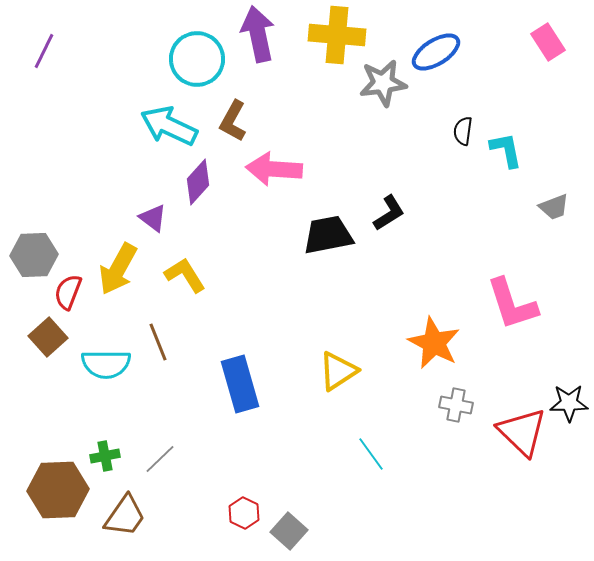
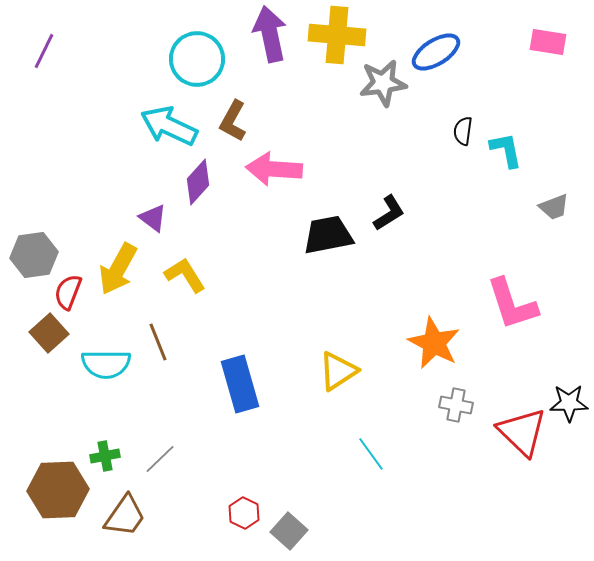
purple arrow: moved 12 px right
pink rectangle: rotated 48 degrees counterclockwise
gray hexagon: rotated 6 degrees counterclockwise
brown square: moved 1 px right, 4 px up
